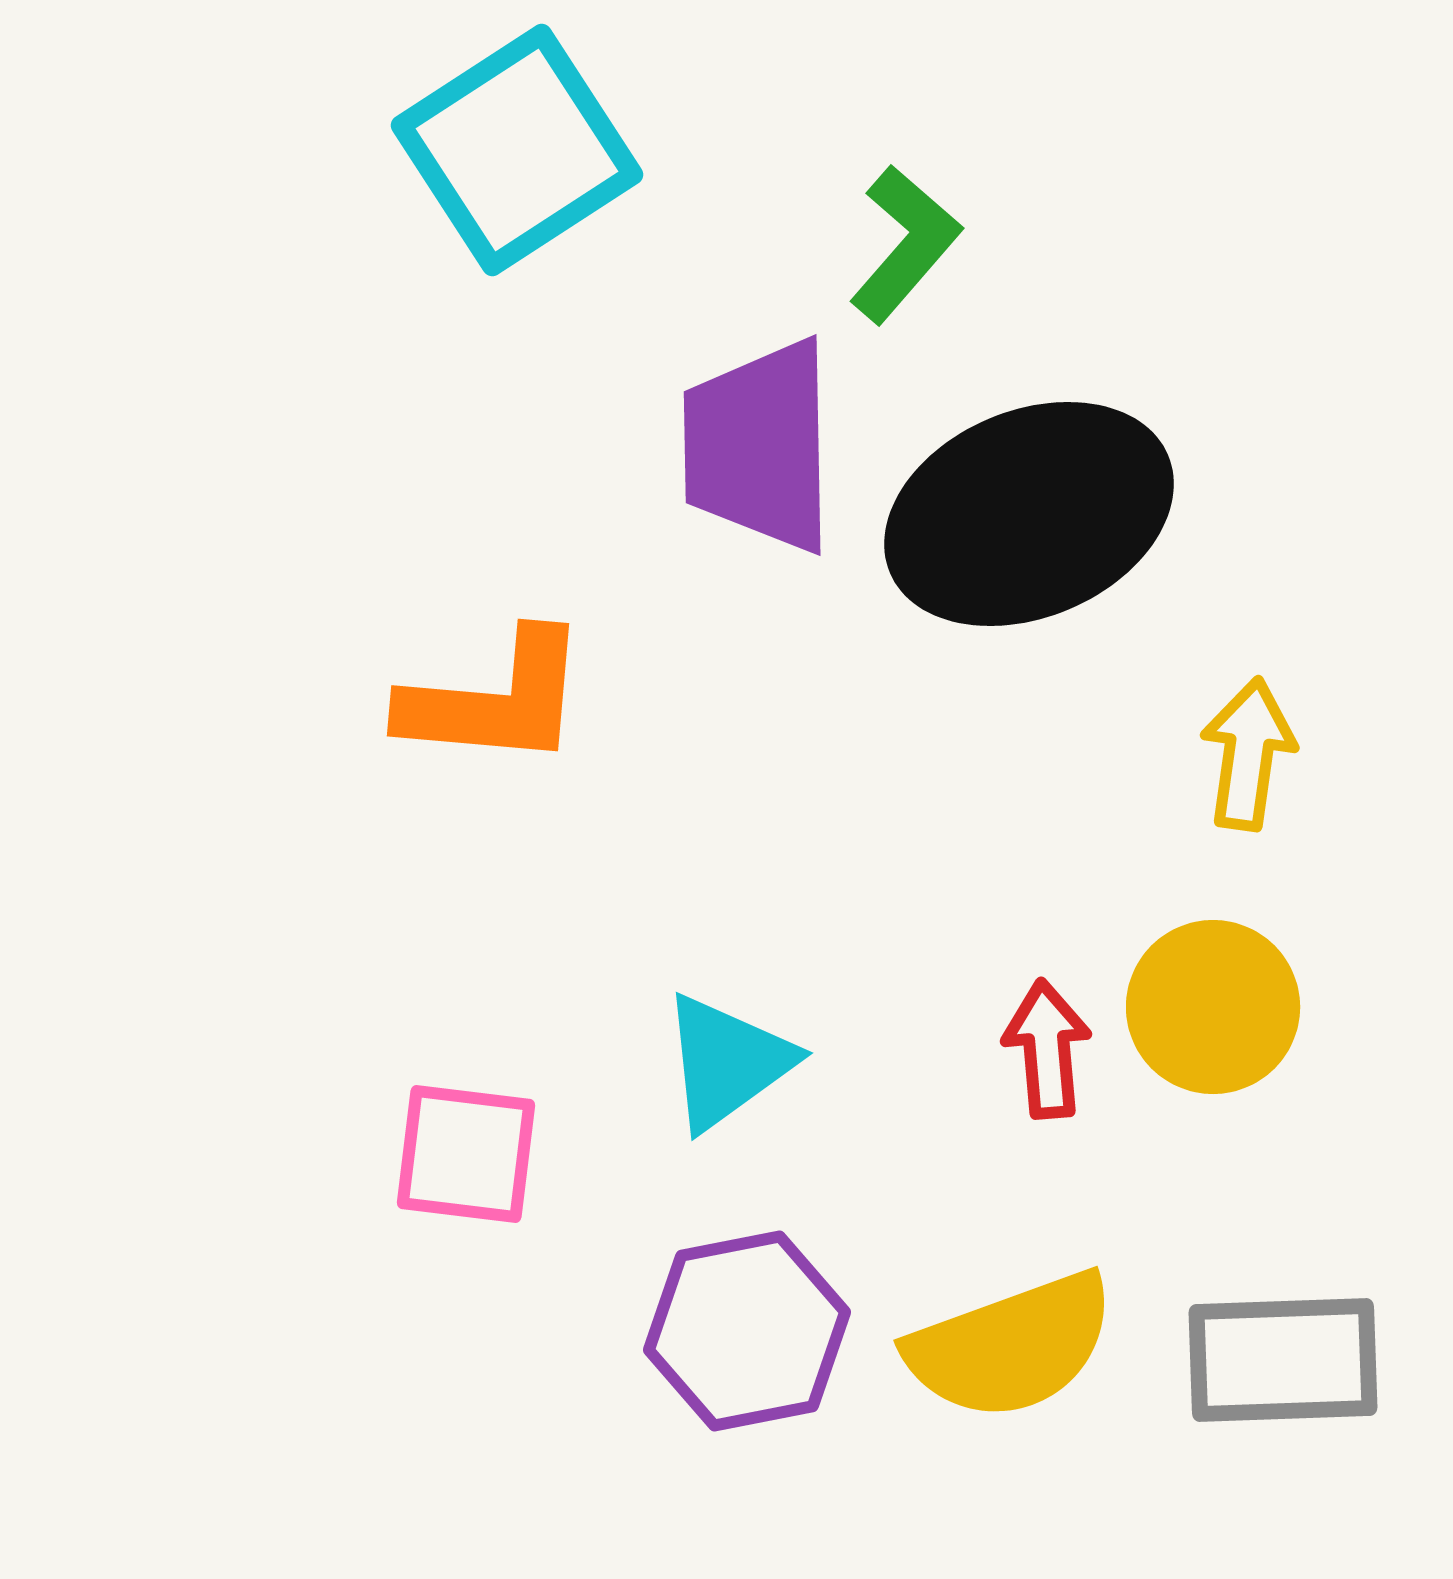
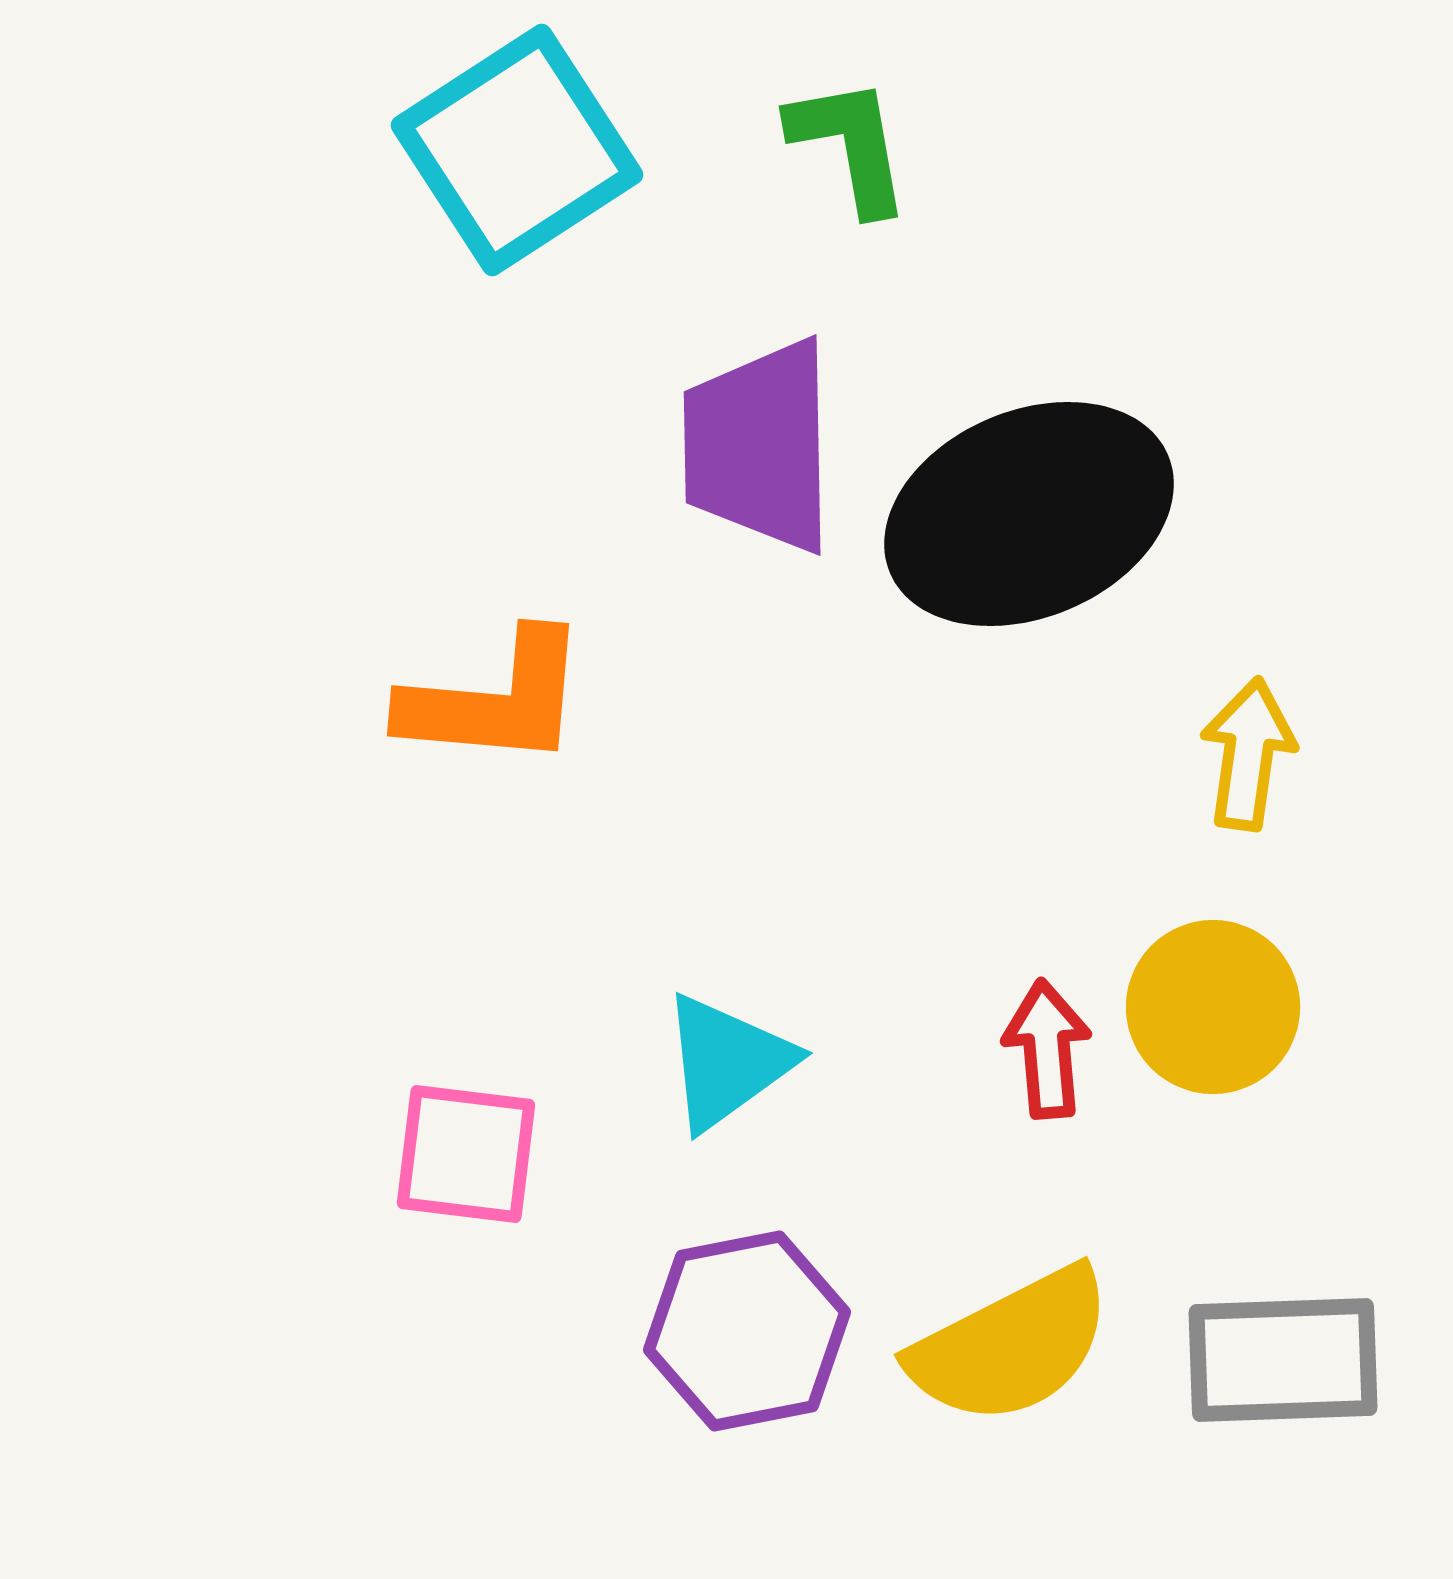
green L-shape: moved 55 px left, 99 px up; rotated 51 degrees counterclockwise
yellow semicircle: rotated 7 degrees counterclockwise
